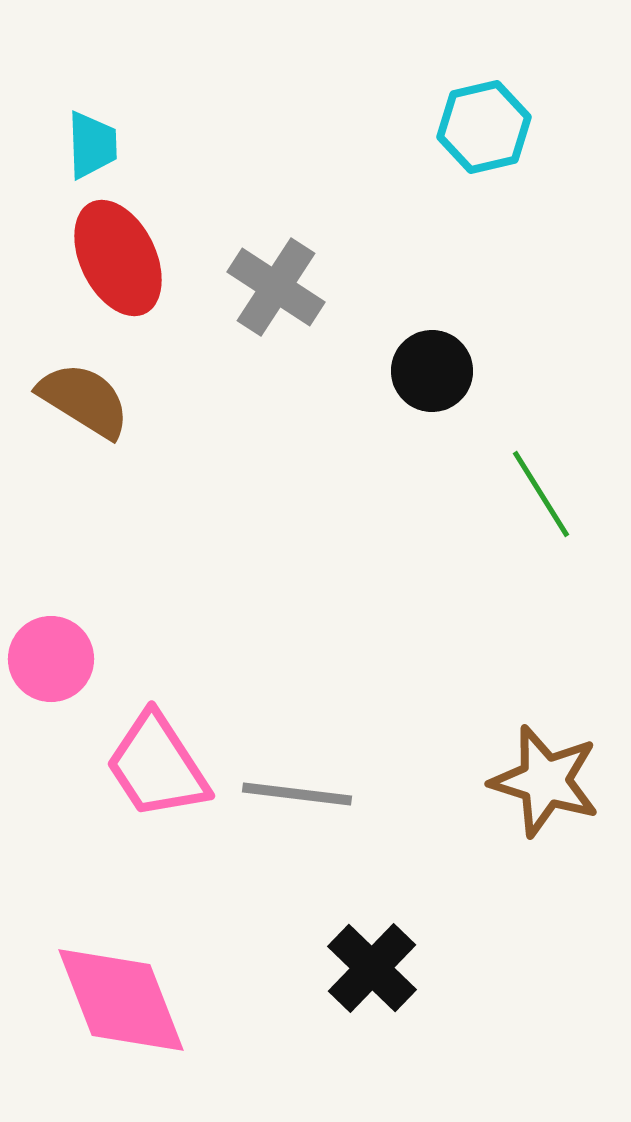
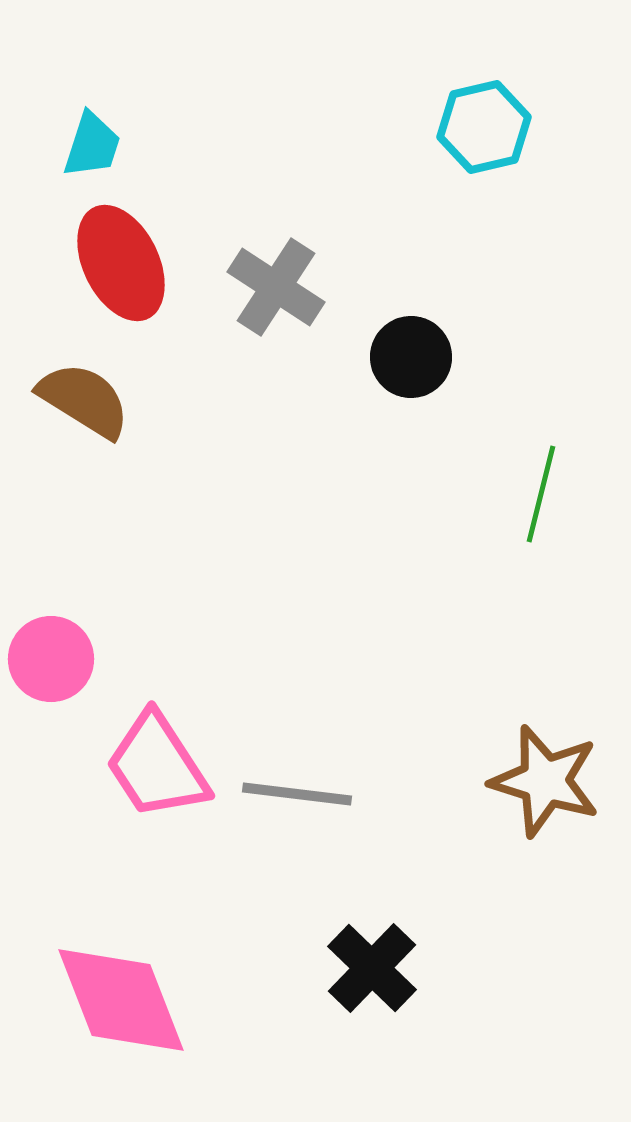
cyan trapezoid: rotated 20 degrees clockwise
red ellipse: moved 3 px right, 5 px down
black circle: moved 21 px left, 14 px up
green line: rotated 46 degrees clockwise
